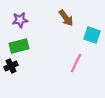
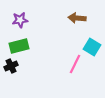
brown arrow: moved 11 px right; rotated 132 degrees clockwise
cyan square: moved 12 px down; rotated 12 degrees clockwise
pink line: moved 1 px left, 1 px down
